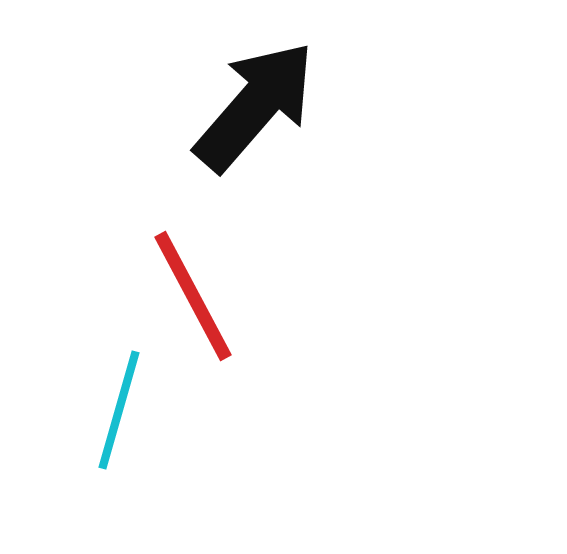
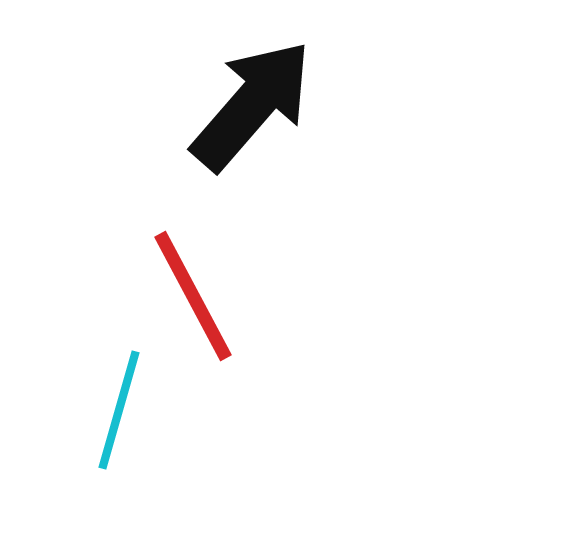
black arrow: moved 3 px left, 1 px up
